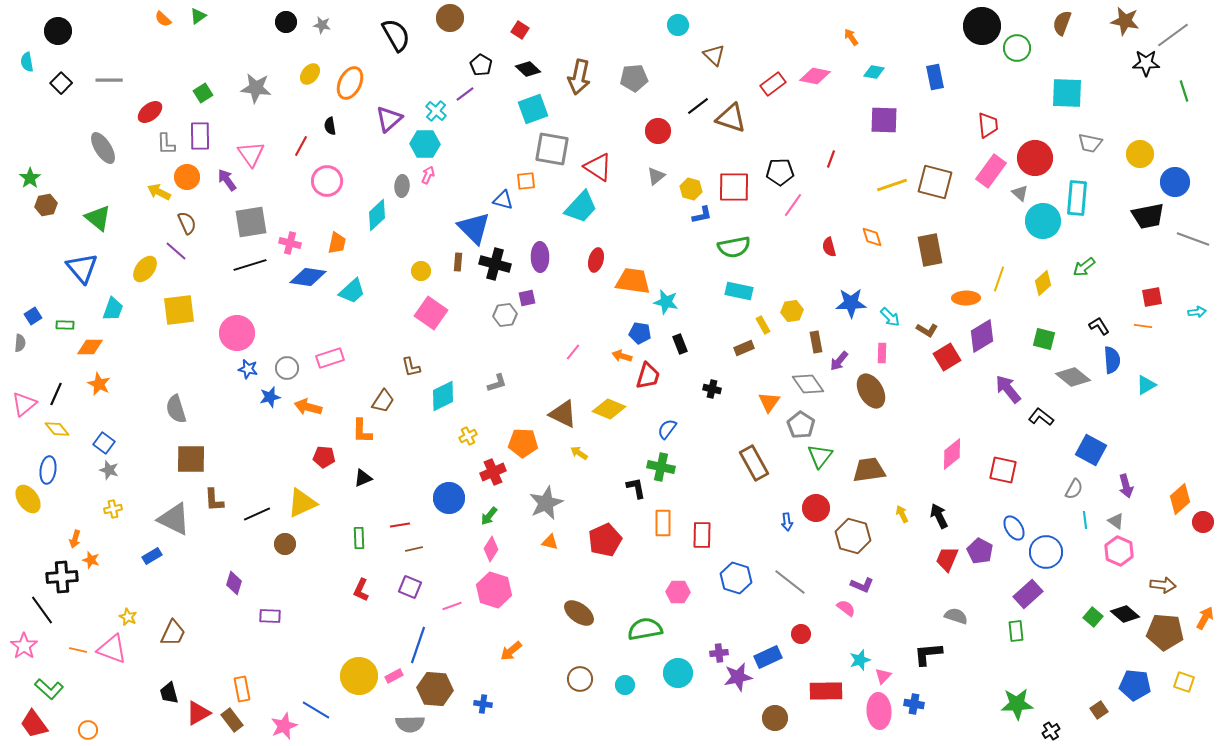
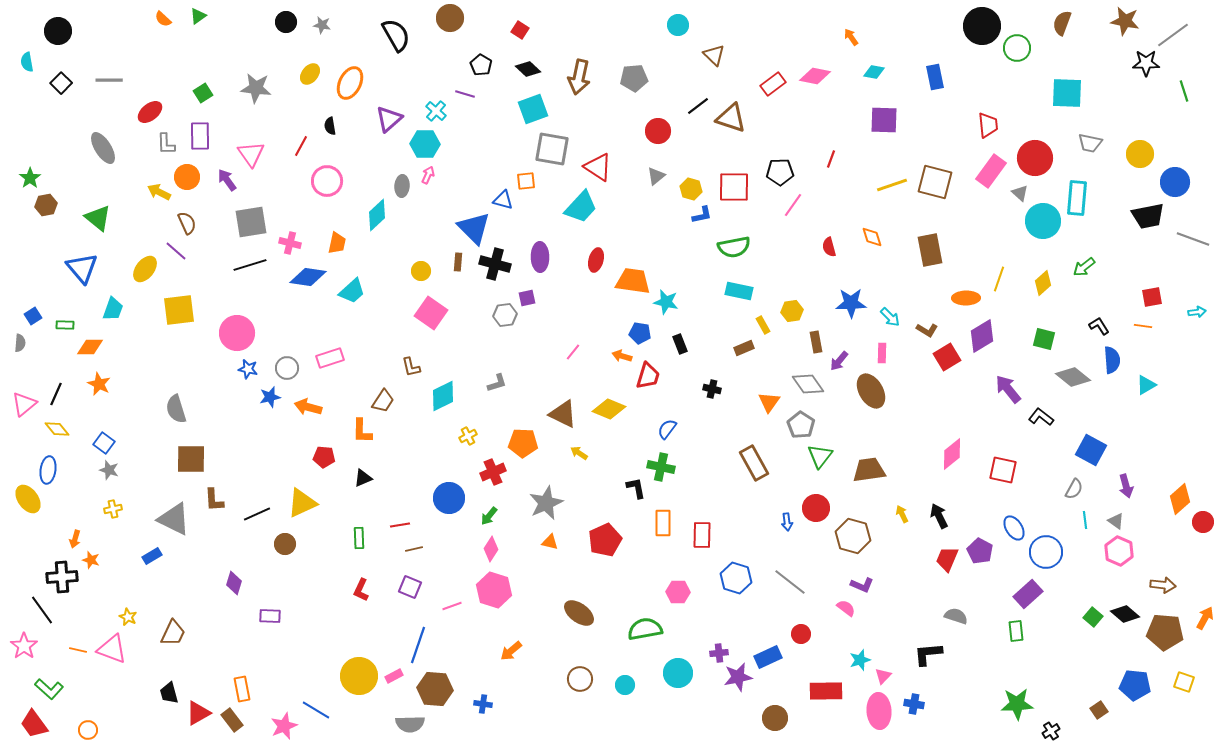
purple line at (465, 94): rotated 54 degrees clockwise
